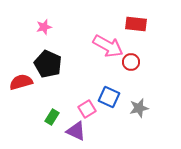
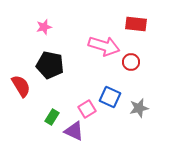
pink arrow: moved 4 px left; rotated 12 degrees counterclockwise
black pentagon: moved 2 px right, 1 px down; rotated 12 degrees counterclockwise
red semicircle: moved 4 px down; rotated 75 degrees clockwise
blue square: moved 1 px right
purple triangle: moved 2 px left
